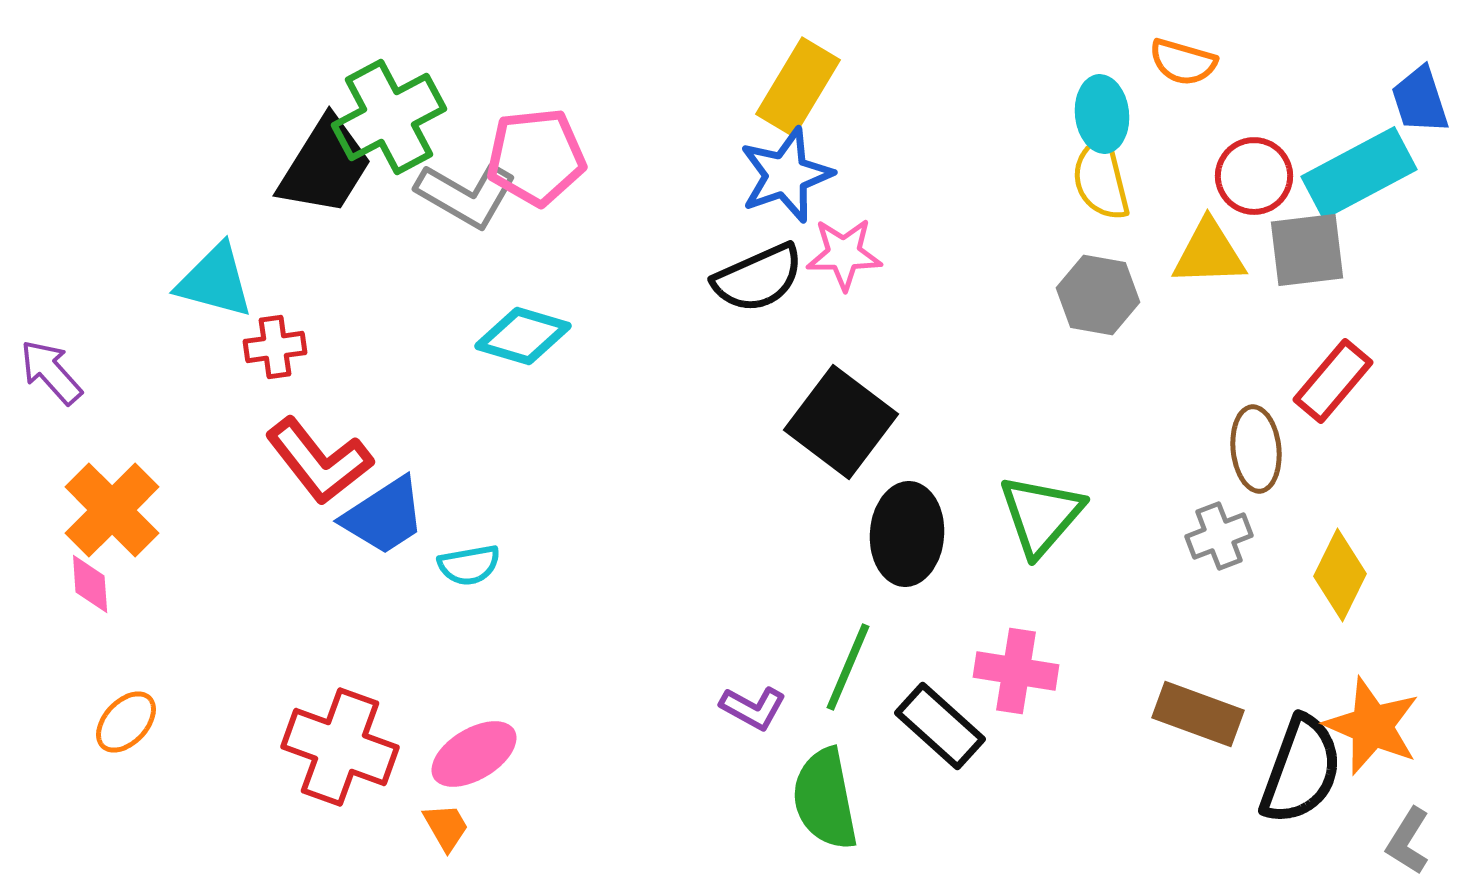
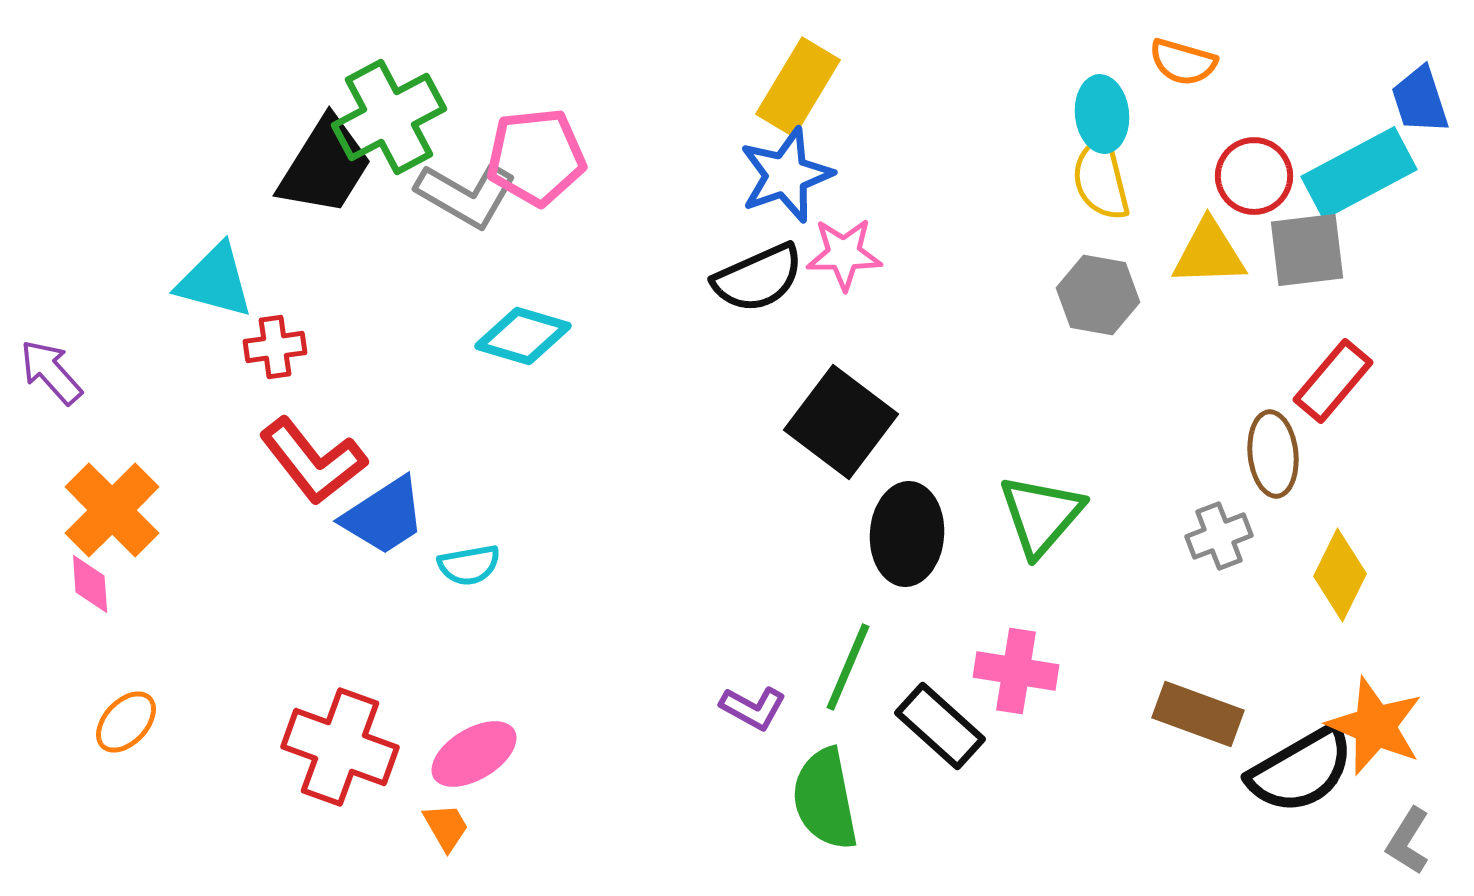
brown ellipse at (1256, 449): moved 17 px right, 5 px down
red L-shape at (319, 461): moved 6 px left
orange star at (1372, 726): moved 3 px right
black semicircle at (1301, 770): rotated 40 degrees clockwise
